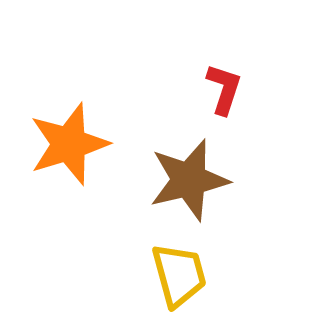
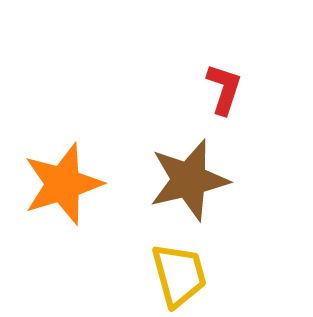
orange star: moved 6 px left, 40 px down
